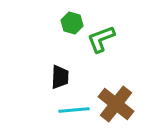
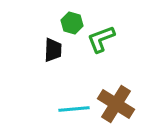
black trapezoid: moved 7 px left, 27 px up
brown cross: rotated 6 degrees counterclockwise
cyan line: moved 1 px up
